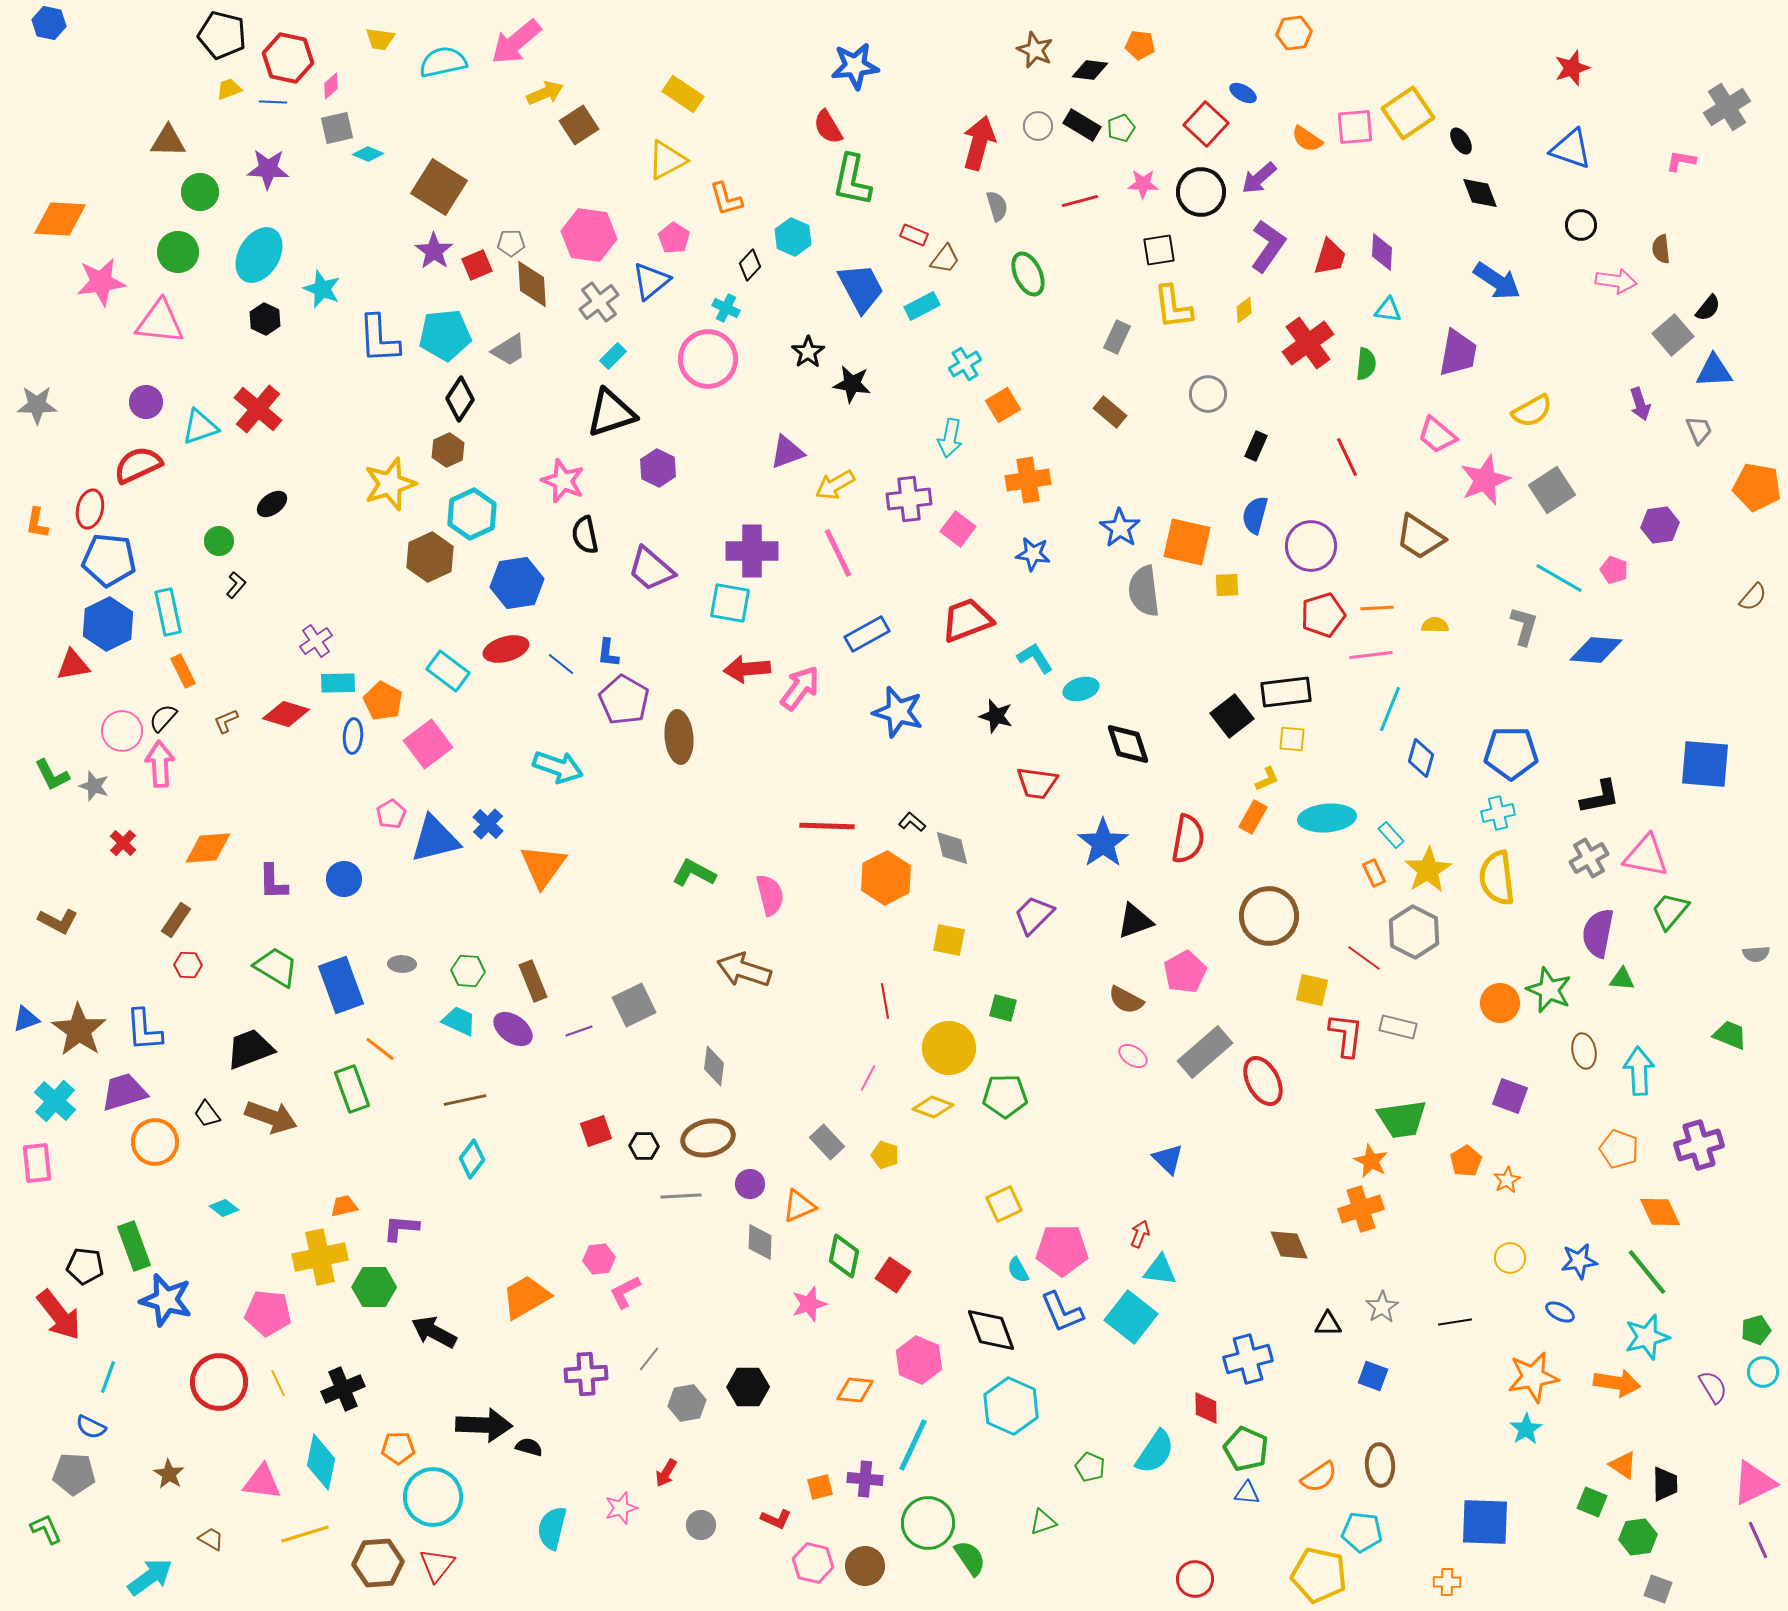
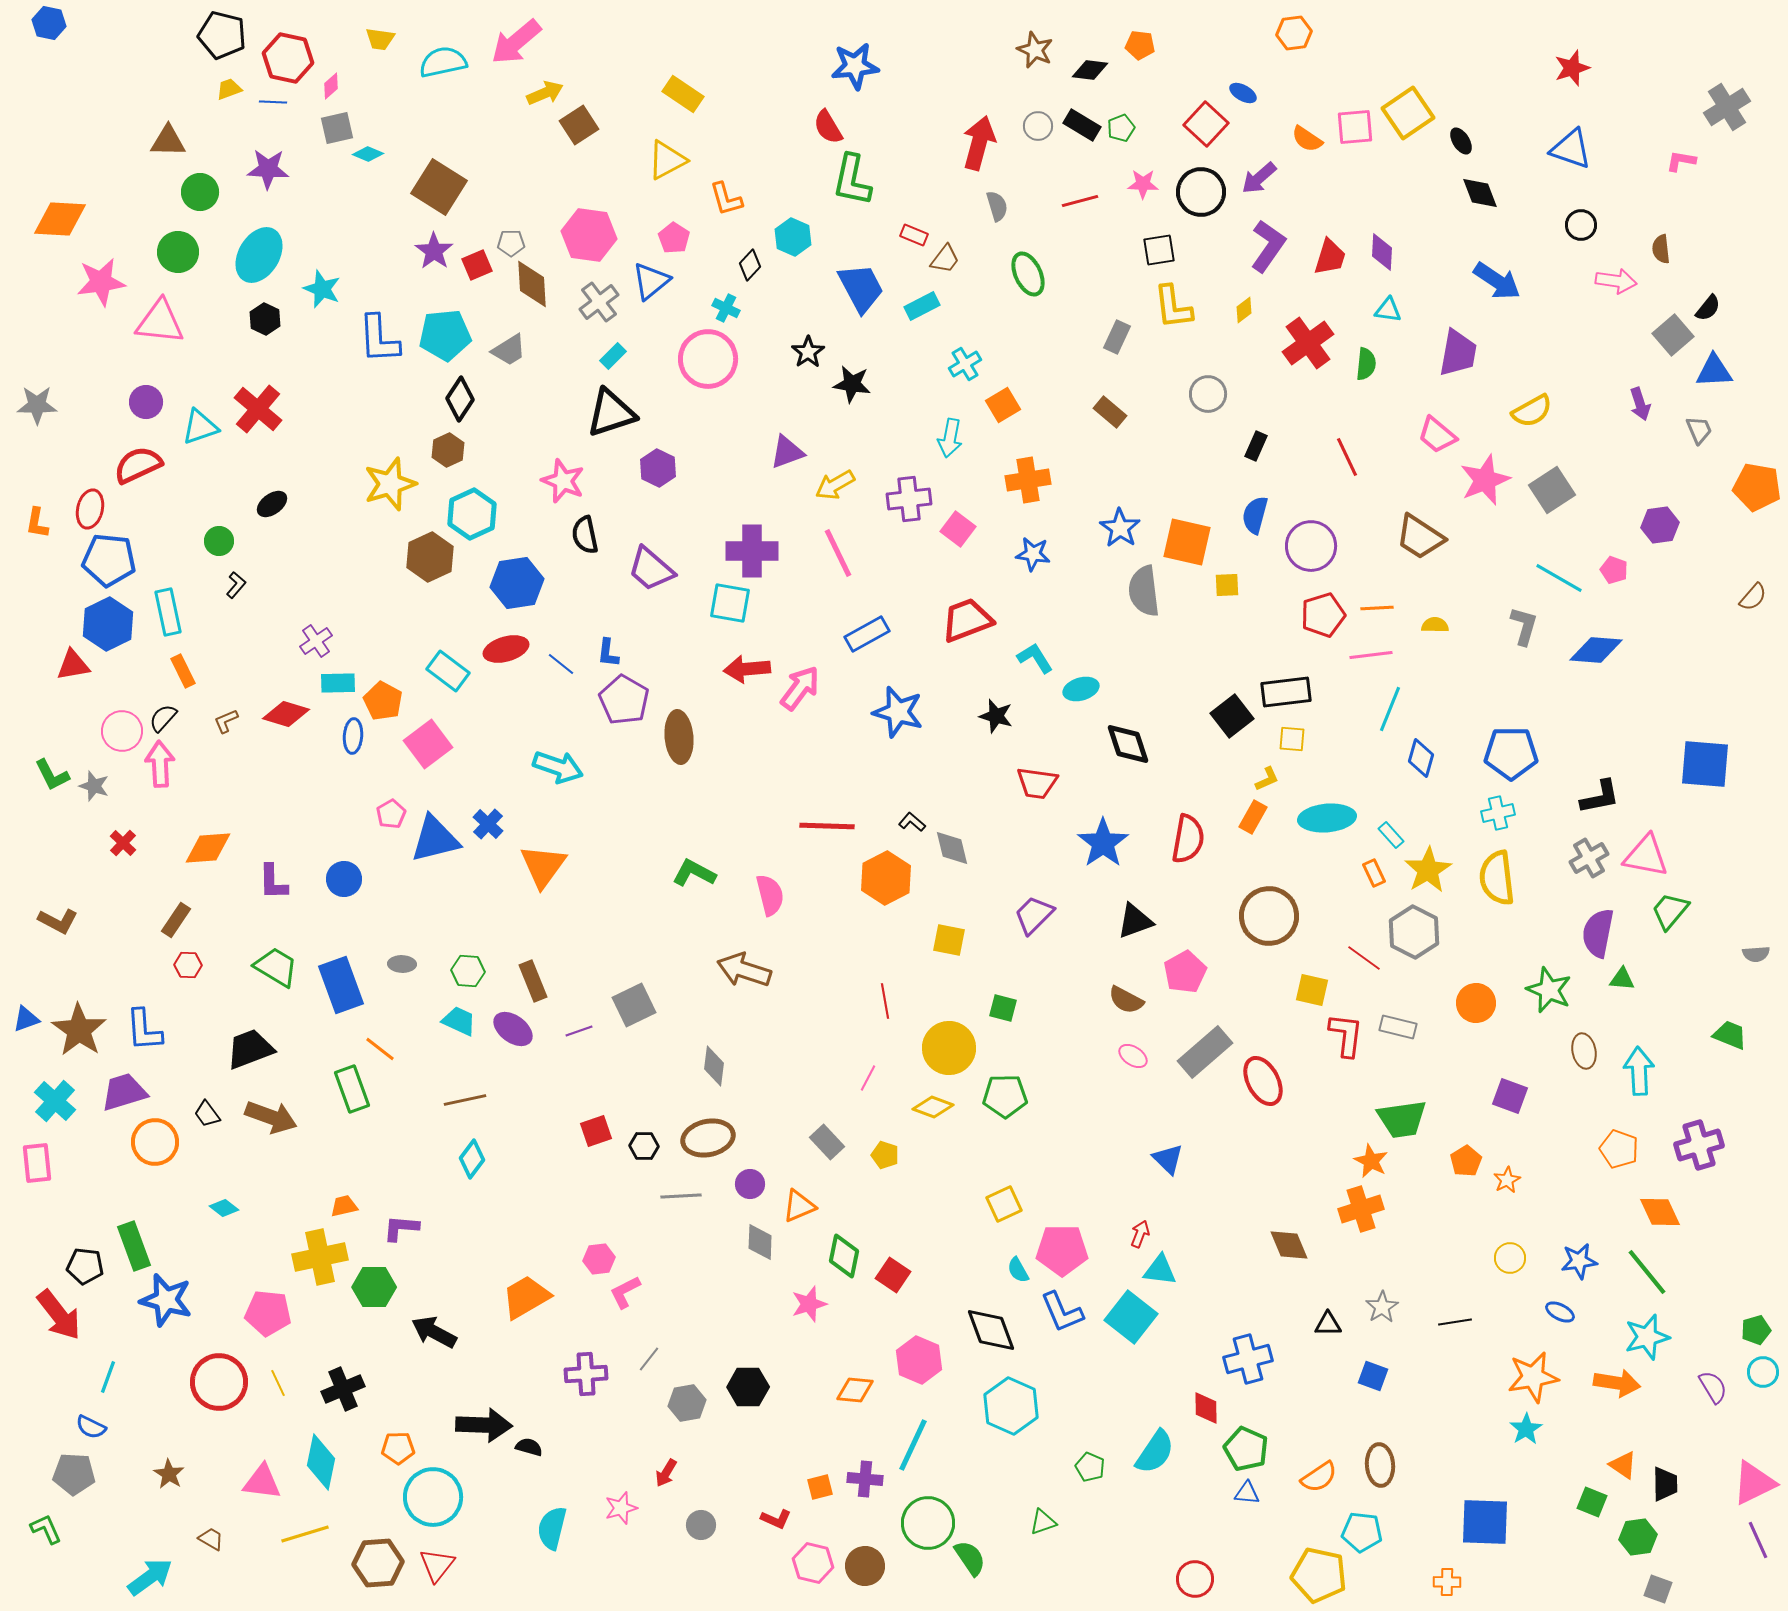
orange circle at (1500, 1003): moved 24 px left
